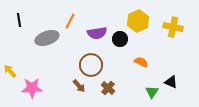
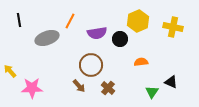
orange semicircle: rotated 32 degrees counterclockwise
